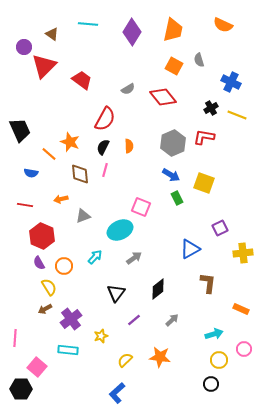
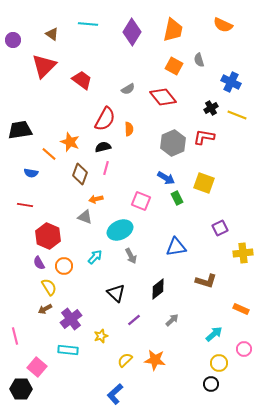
purple circle at (24, 47): moved 11 px left, 7 px up
black trapezoid at (20, 130): rotated 75 degrees counterclockwise
orange semicircle at (129, 146): moved 17 px up
black semicircle at (103, 147): rotated 49 degrees clockwise
pink line at (105, 170): moved 1 px right, 2 px up
brown diamond at (80, 174): rotated 25 degrees clockwise
blue arrow at (171, 175): moved 5 px left, 3 px down
orange arrow at (61, 199): moved 35 px right
pink square at (141, 207): moved 6 px up
gray triangle at (83, 216): moved 2 px right, 1 px down; rotated 42 degrees clockwise
red hexagon at (42, 236): moved 6 px right
blue triangle at (190, 249): moved 14 px left, 2 px up; rotated 20 degrees clockwise
gray arrow at (134, 258): moved 3 px left, 2 px up; rotated 98 degrees clockwise
brown L-shape at (208, 283): moved 2 px left, 2 px up; rotated 100 degrees clockwise
black triangle at (116, 293): rotated 24 degrees counterclockwise
cyan arrow at (214, 334): rotated 24 degrees counterclockwise
pink line at (15, 338): moved 2 px up; rotated 18 degrees counterclockwise
orange star at (160, 357): moved 5 px left, 3 px down
yellow circle at (219, 360): moved 3 px down
blue L-shape at (117, 393): moved 2 px left, 1 px down
